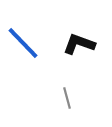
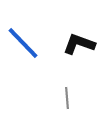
gray line: rotated 10 degrees clockwise
